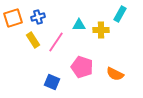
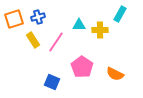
orange square: moved 1 px right, 1 px down
yellow cross: moved 1 px left
pink pentagon: rotated 15 degrees clockwise
